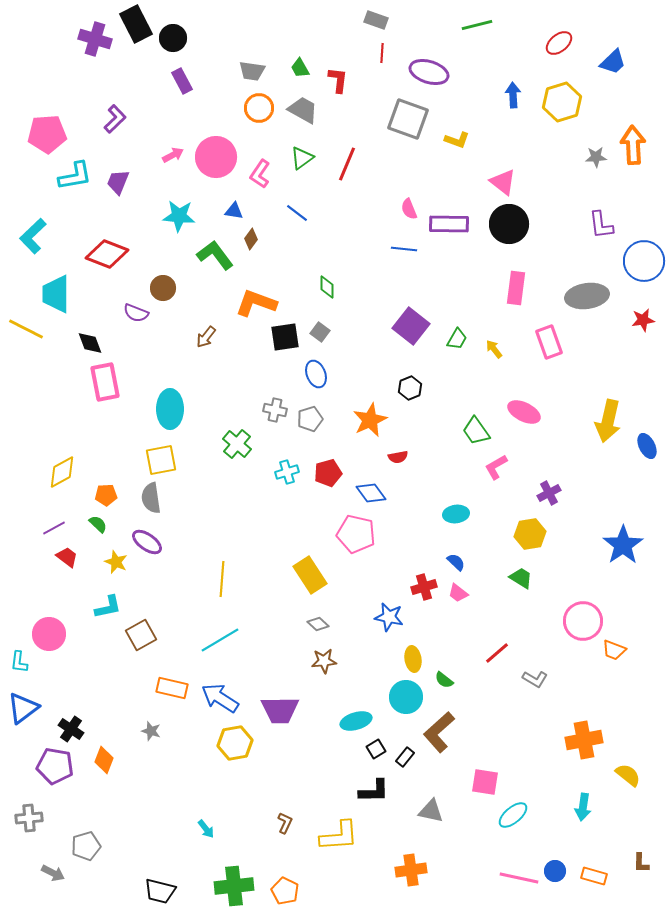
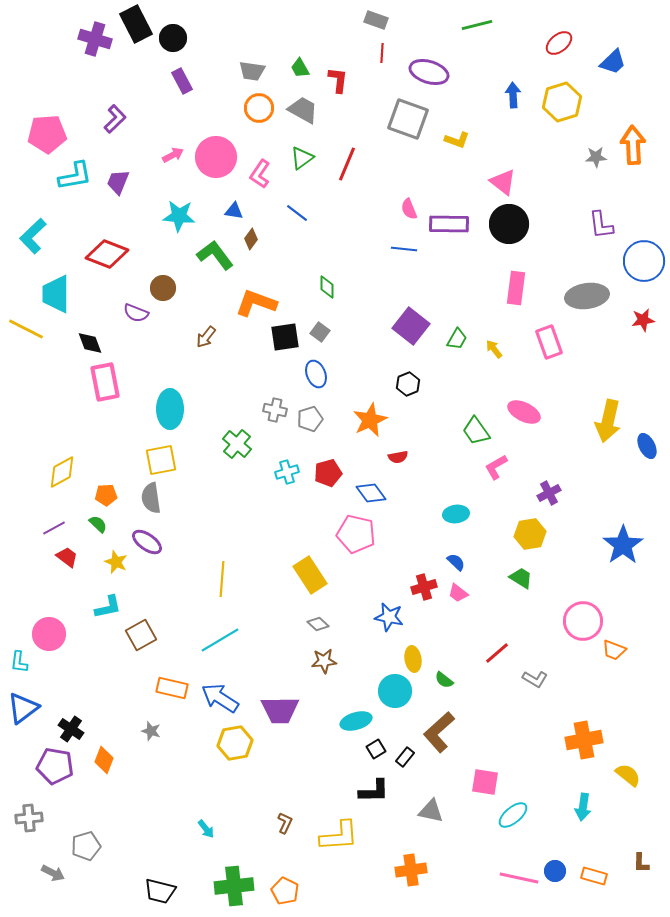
black hexagon at (410, 388): moved 2 px left, 4 px up
cyan circle at (406, 697): moved 11 px left, 6 px up
